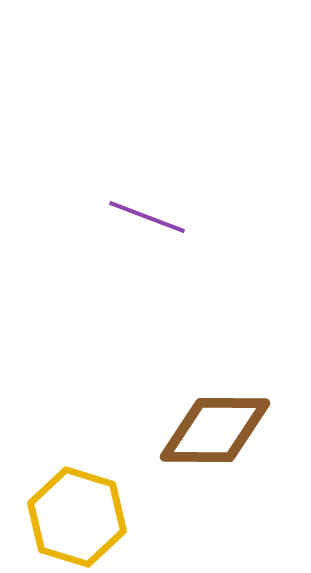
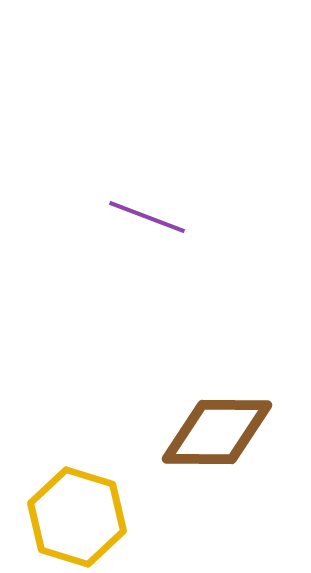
brown diamond: moved 2 px right, 2 px down
